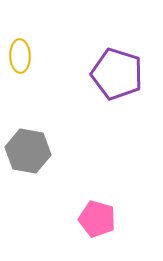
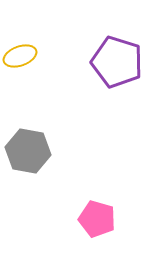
yellow ellipse: rotated 72 degrees clockwise
purple pentagon: moved 12 px up
